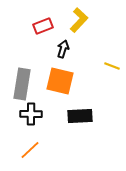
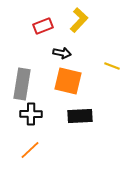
black arrow: moved 1 px left, 4 px down; rotated 84 degrees clockwise
orange square: moved 8 px right
